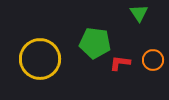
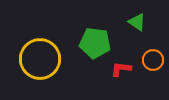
green triangle: moved 2 px left, 9 px down; rotated 24 degrees counterclockwise
red L-shape: moved 1 px right, 6 px down
